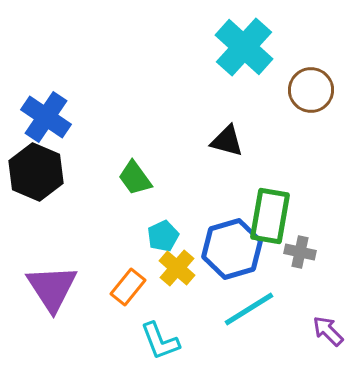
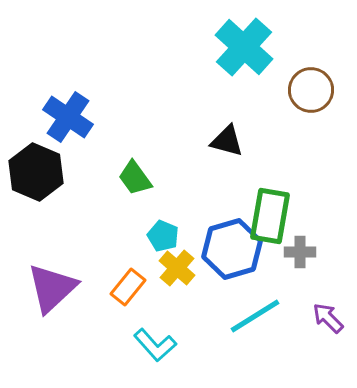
blue cross: moved 22 px right
cyan pentagon: rotated 24 degrees counterclockwise
gray cross: rotated 12 degrees counterclockwise
purple triangle: rotated 20 degrees clockwise
cyan line: moved 6 px right, 7 px down
purple arrow: moved 13 px up
cyan L-shape: moved 5 px left, 4 px down; rotated 21 degrees counterclockwise
